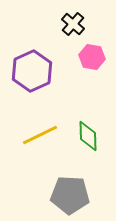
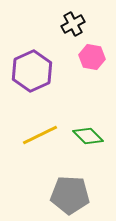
black cross: rotated 20 degrees clockwise
green diamond: rotated 44 degrees counterclockwise
